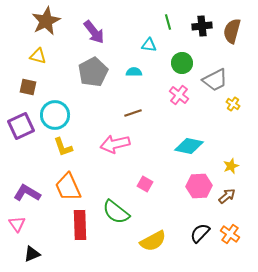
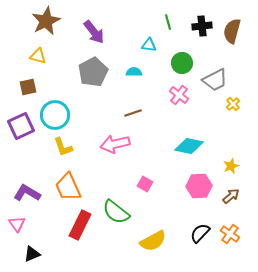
brown square: rotated 24 degrees counterclockwise
yellow cross: rotated 16 degrees clockwise
brown arrow: moved 4 px right
red rectangle: rotated 28 degrees clockwise
